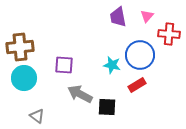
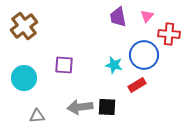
brown cross: moved 4 px right, 21 px up; rotated 32 degrees counterclockwise
blue circle: moved 4 px right
cyan star: moved 2 px right
gray arrow: moved 13 px down; rotated 35 degrees counterclockwise
gray triangle: rotated 42 degrees counterclockwise
